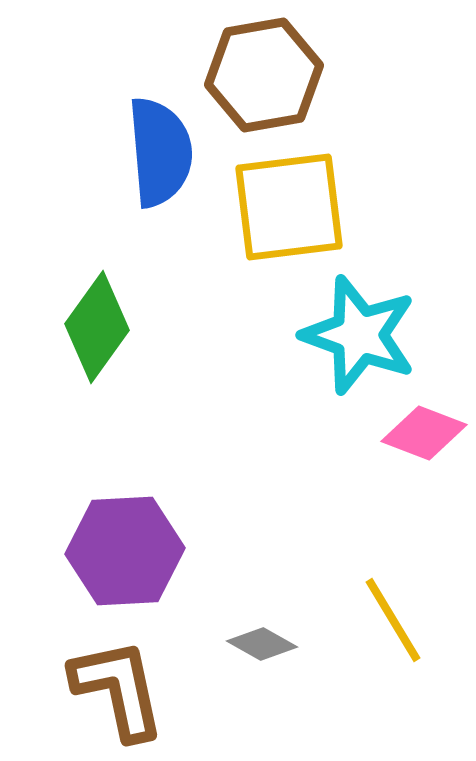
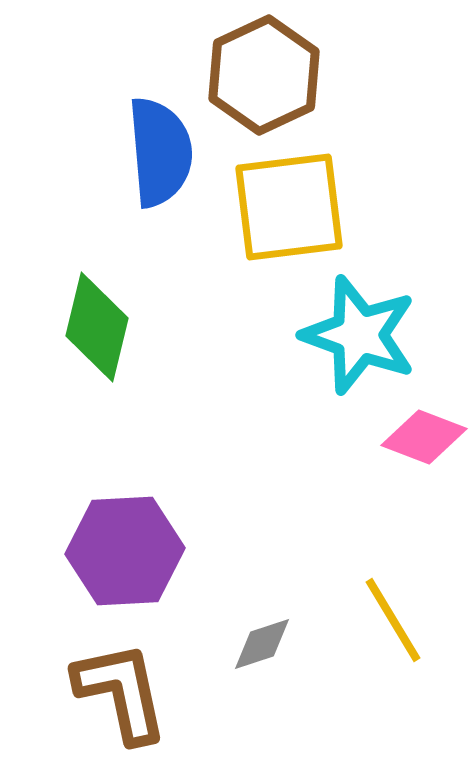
brown hexagon: rotated 15 degrees counterclockwise
green diamond: rotated 22 degrees counterclockwise
pink diamond: moved 4 px down
gray diamond: rotated 48 degrees counterclockwise
brown L-shape: moved 3 px right, 3 px down
